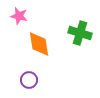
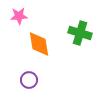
pink star: rotated 18 degrees counterclockwise
